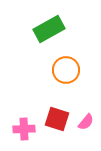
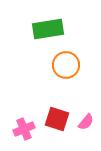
green rectangle: moved 1 px left; rotated 20 degrees clockwise
orange circle: moved 5 px up
pink cross: rotated 20 degrees counterclockwise
